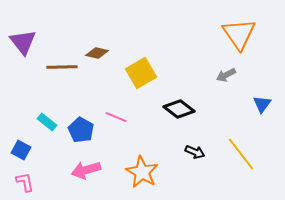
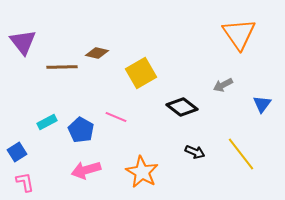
gray arrow: moved 3 px left, 10 px down
black diamond: moved 3 px right, 2 px up
cyan rectangle: rotated 66 degrees counterclockwise
blue square: moved 4 px left, 2 px down; rotated 30 degrees clockwise
